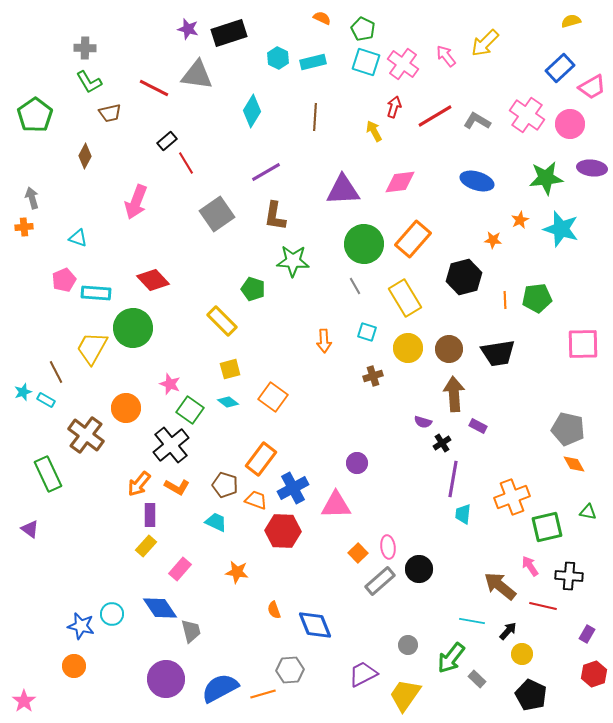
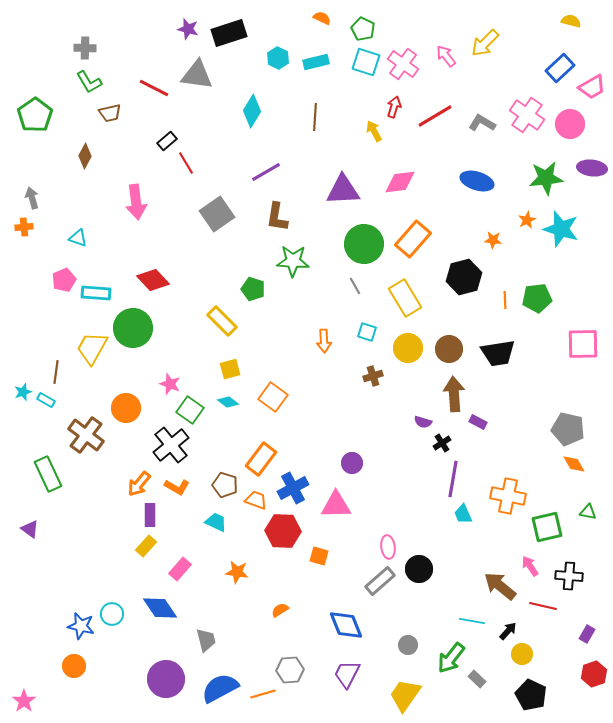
yellow semicircle at (571, 21): rotated 30 degrees clockwise
cyan rectangle at (313, 62): moved 3 px right
gray L-shape at (477, 121): moved 5 px right, 2 px down
pink arrow at (136, 202): rotated 28 degrees counterclockwise
brown L-shape at (275, 216): moved 2 px right, 1 px down
orange star at (520, 220): moved 7 px right
brown line at (56, 372): rotated 35 degrees clockwise
purple rectangle at (478, 426): moved 4 px up
purple circle at (357, 463): moved 5 px left
orange cross at (512, 497): moved 4 px left, 1 px up; rotated 32 degrees clockwise
cyan trapezoid at (463, 514): rotated 30 degrees counterclockwise
orange square at (358, 553): moved 39 px left, 3 px down; rotated 30 degrees counterclockwise
orange semicircle at (274, 610): moved 6 px right; rotated 78 degrees clockwise
blue diamond at (315, 625): moved 31 px right
gray trapezoid at (191, 631): moved 15 px right, 9 px down
purple trapezoid at (363, 674): moved 16 px left; rotated 36 degrees counterclockwise
